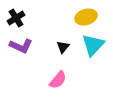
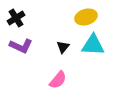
cyan triangle: rotated 50 degrees clockwise
